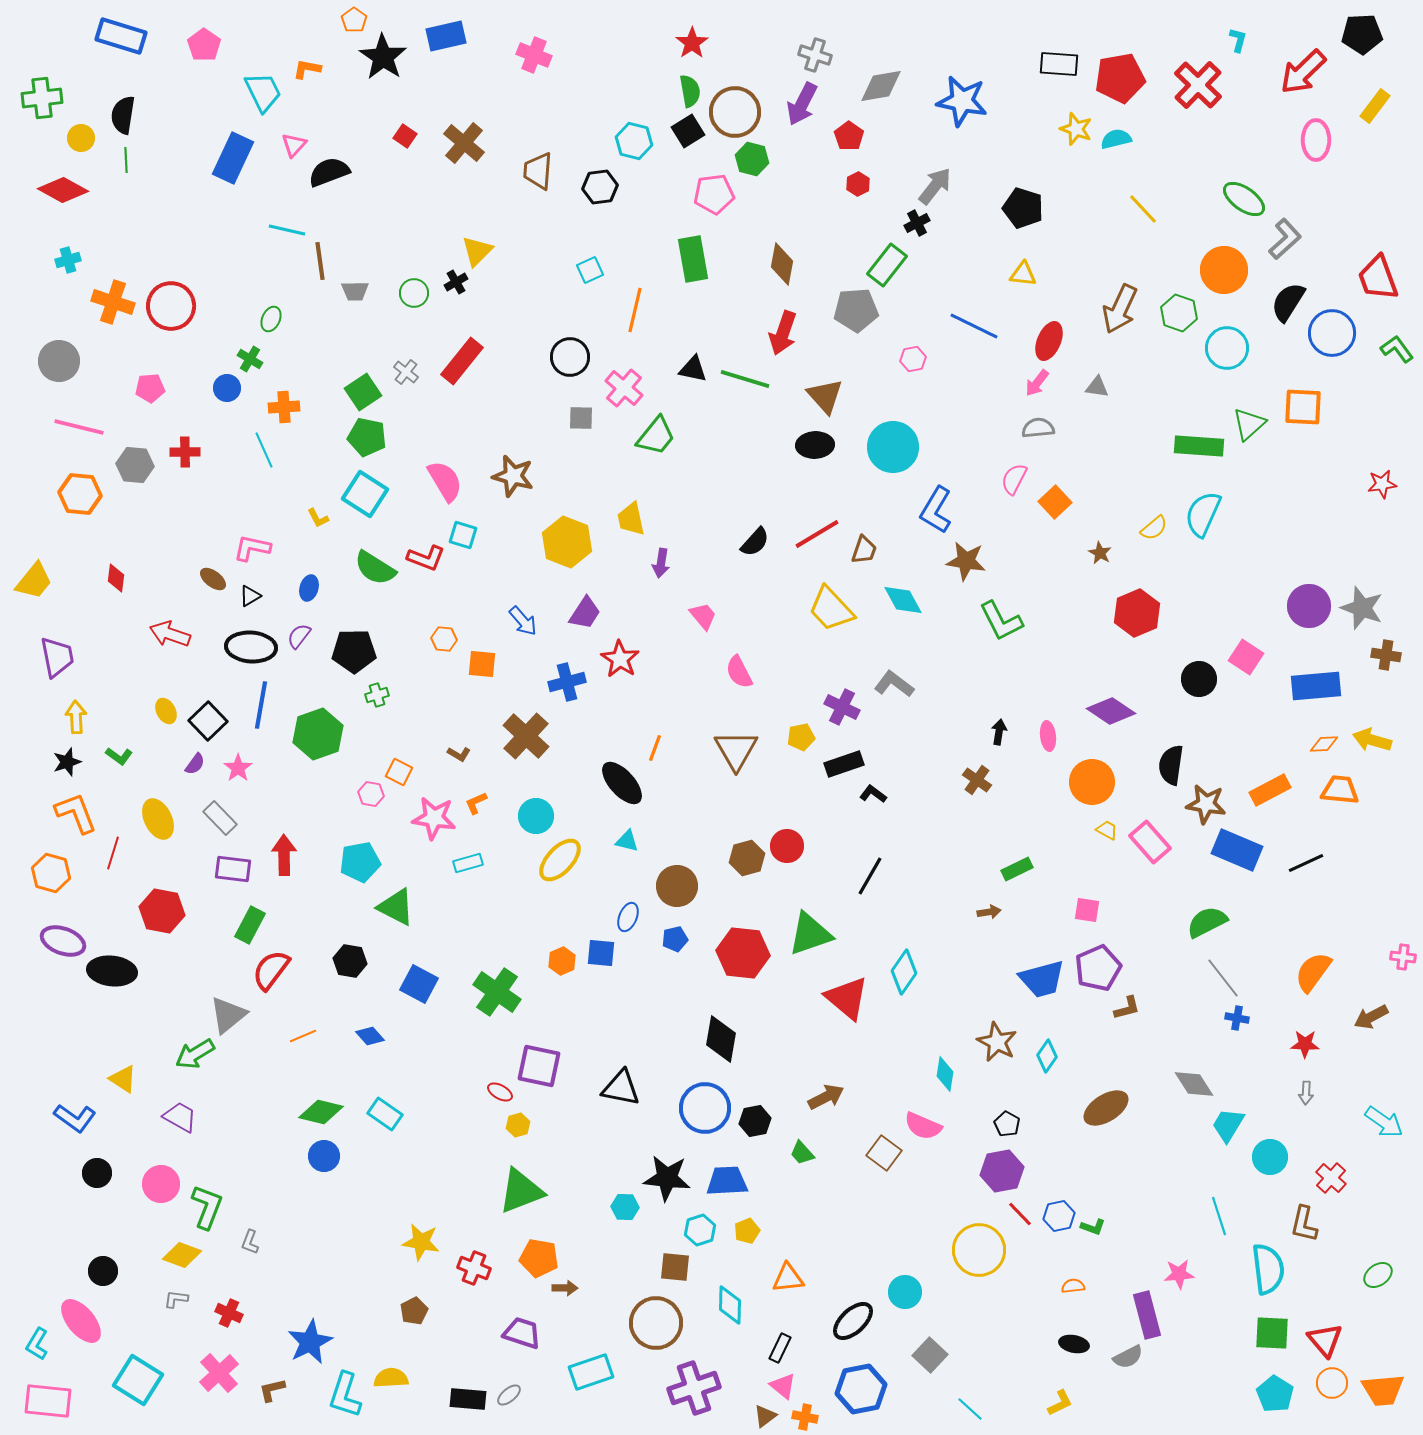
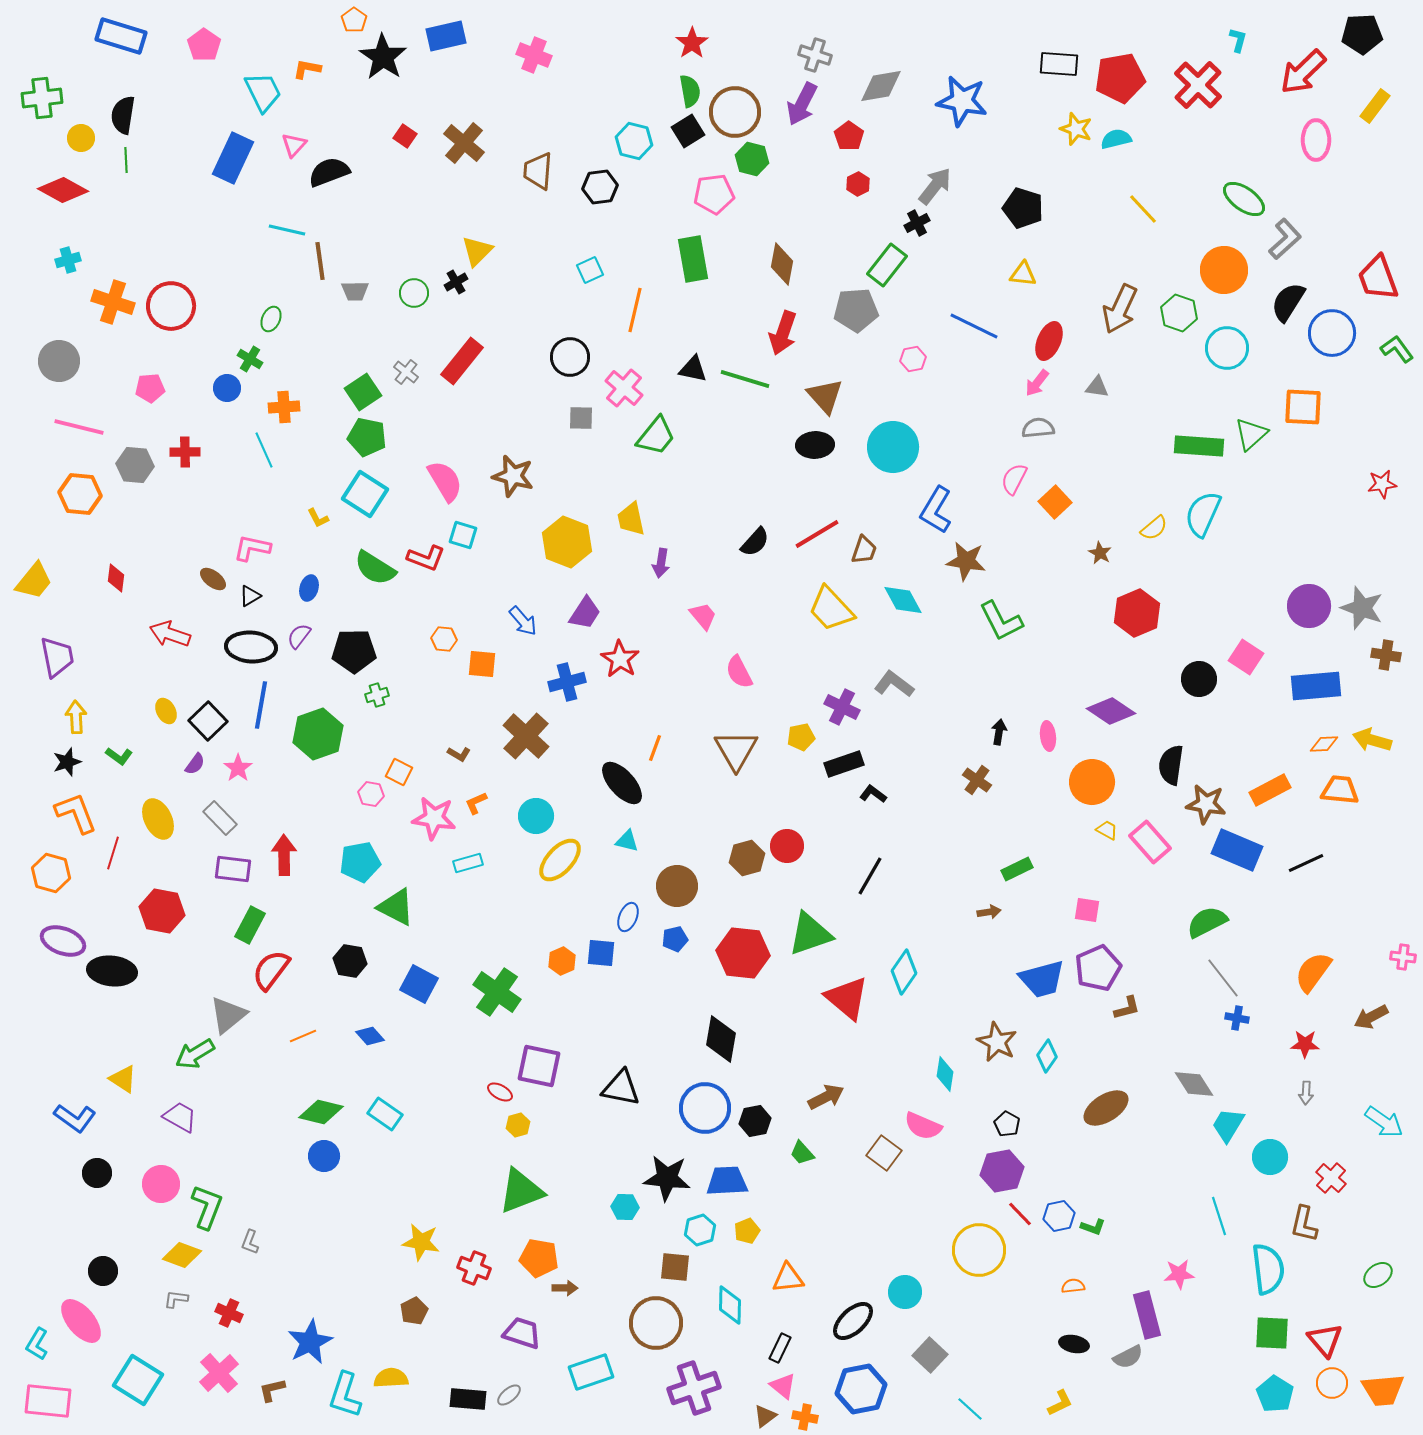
green triangle at (1249, 424): moved 2 px right, 10 px down
